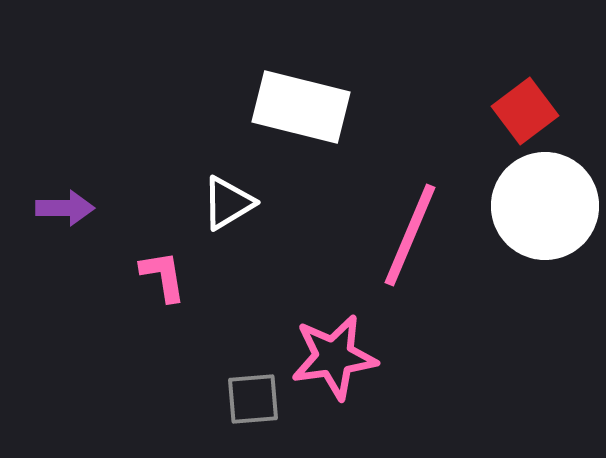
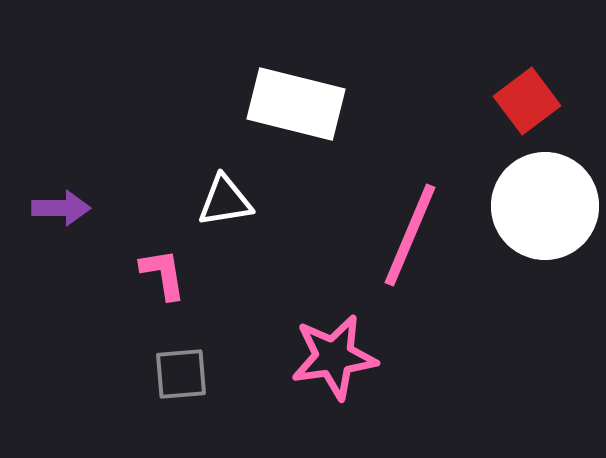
white rectangle: moved 5 px left, 3 px up
red square: moved 2 px right, 10 px up
white triangle: moved 3 px left, 2 px up; rotated 22 degrees clockwise
purple arrow: moved 4 px left
pink L-shape: moved 2 px up
gray square: moved 72 px left, 25 px up
